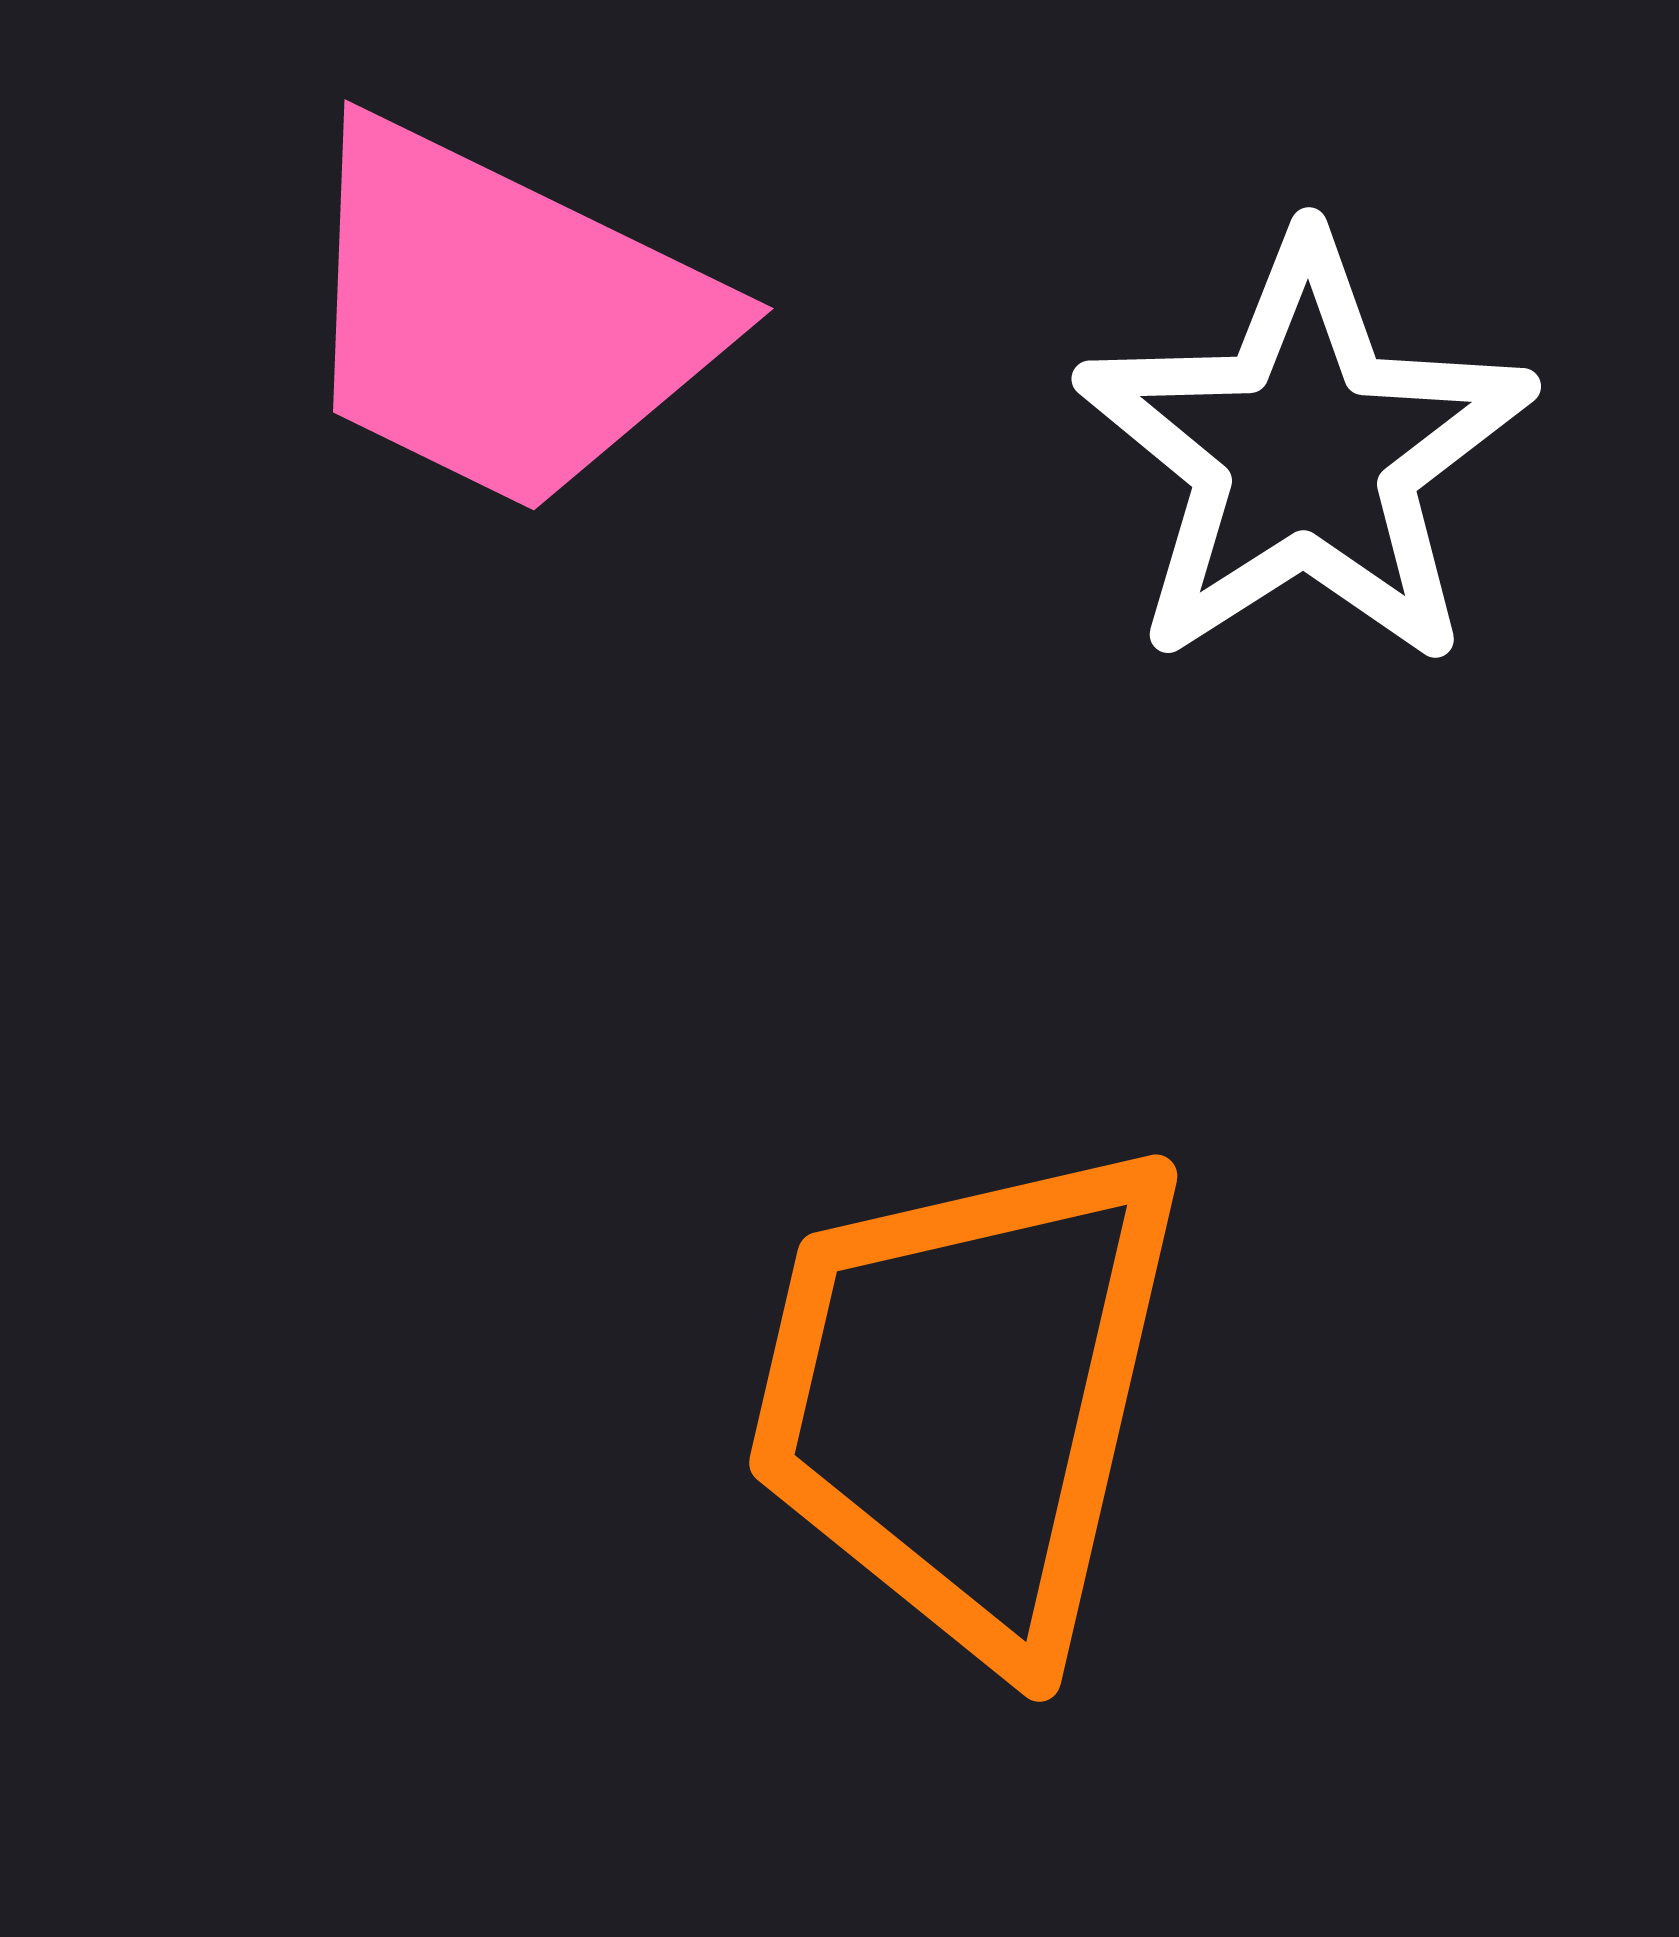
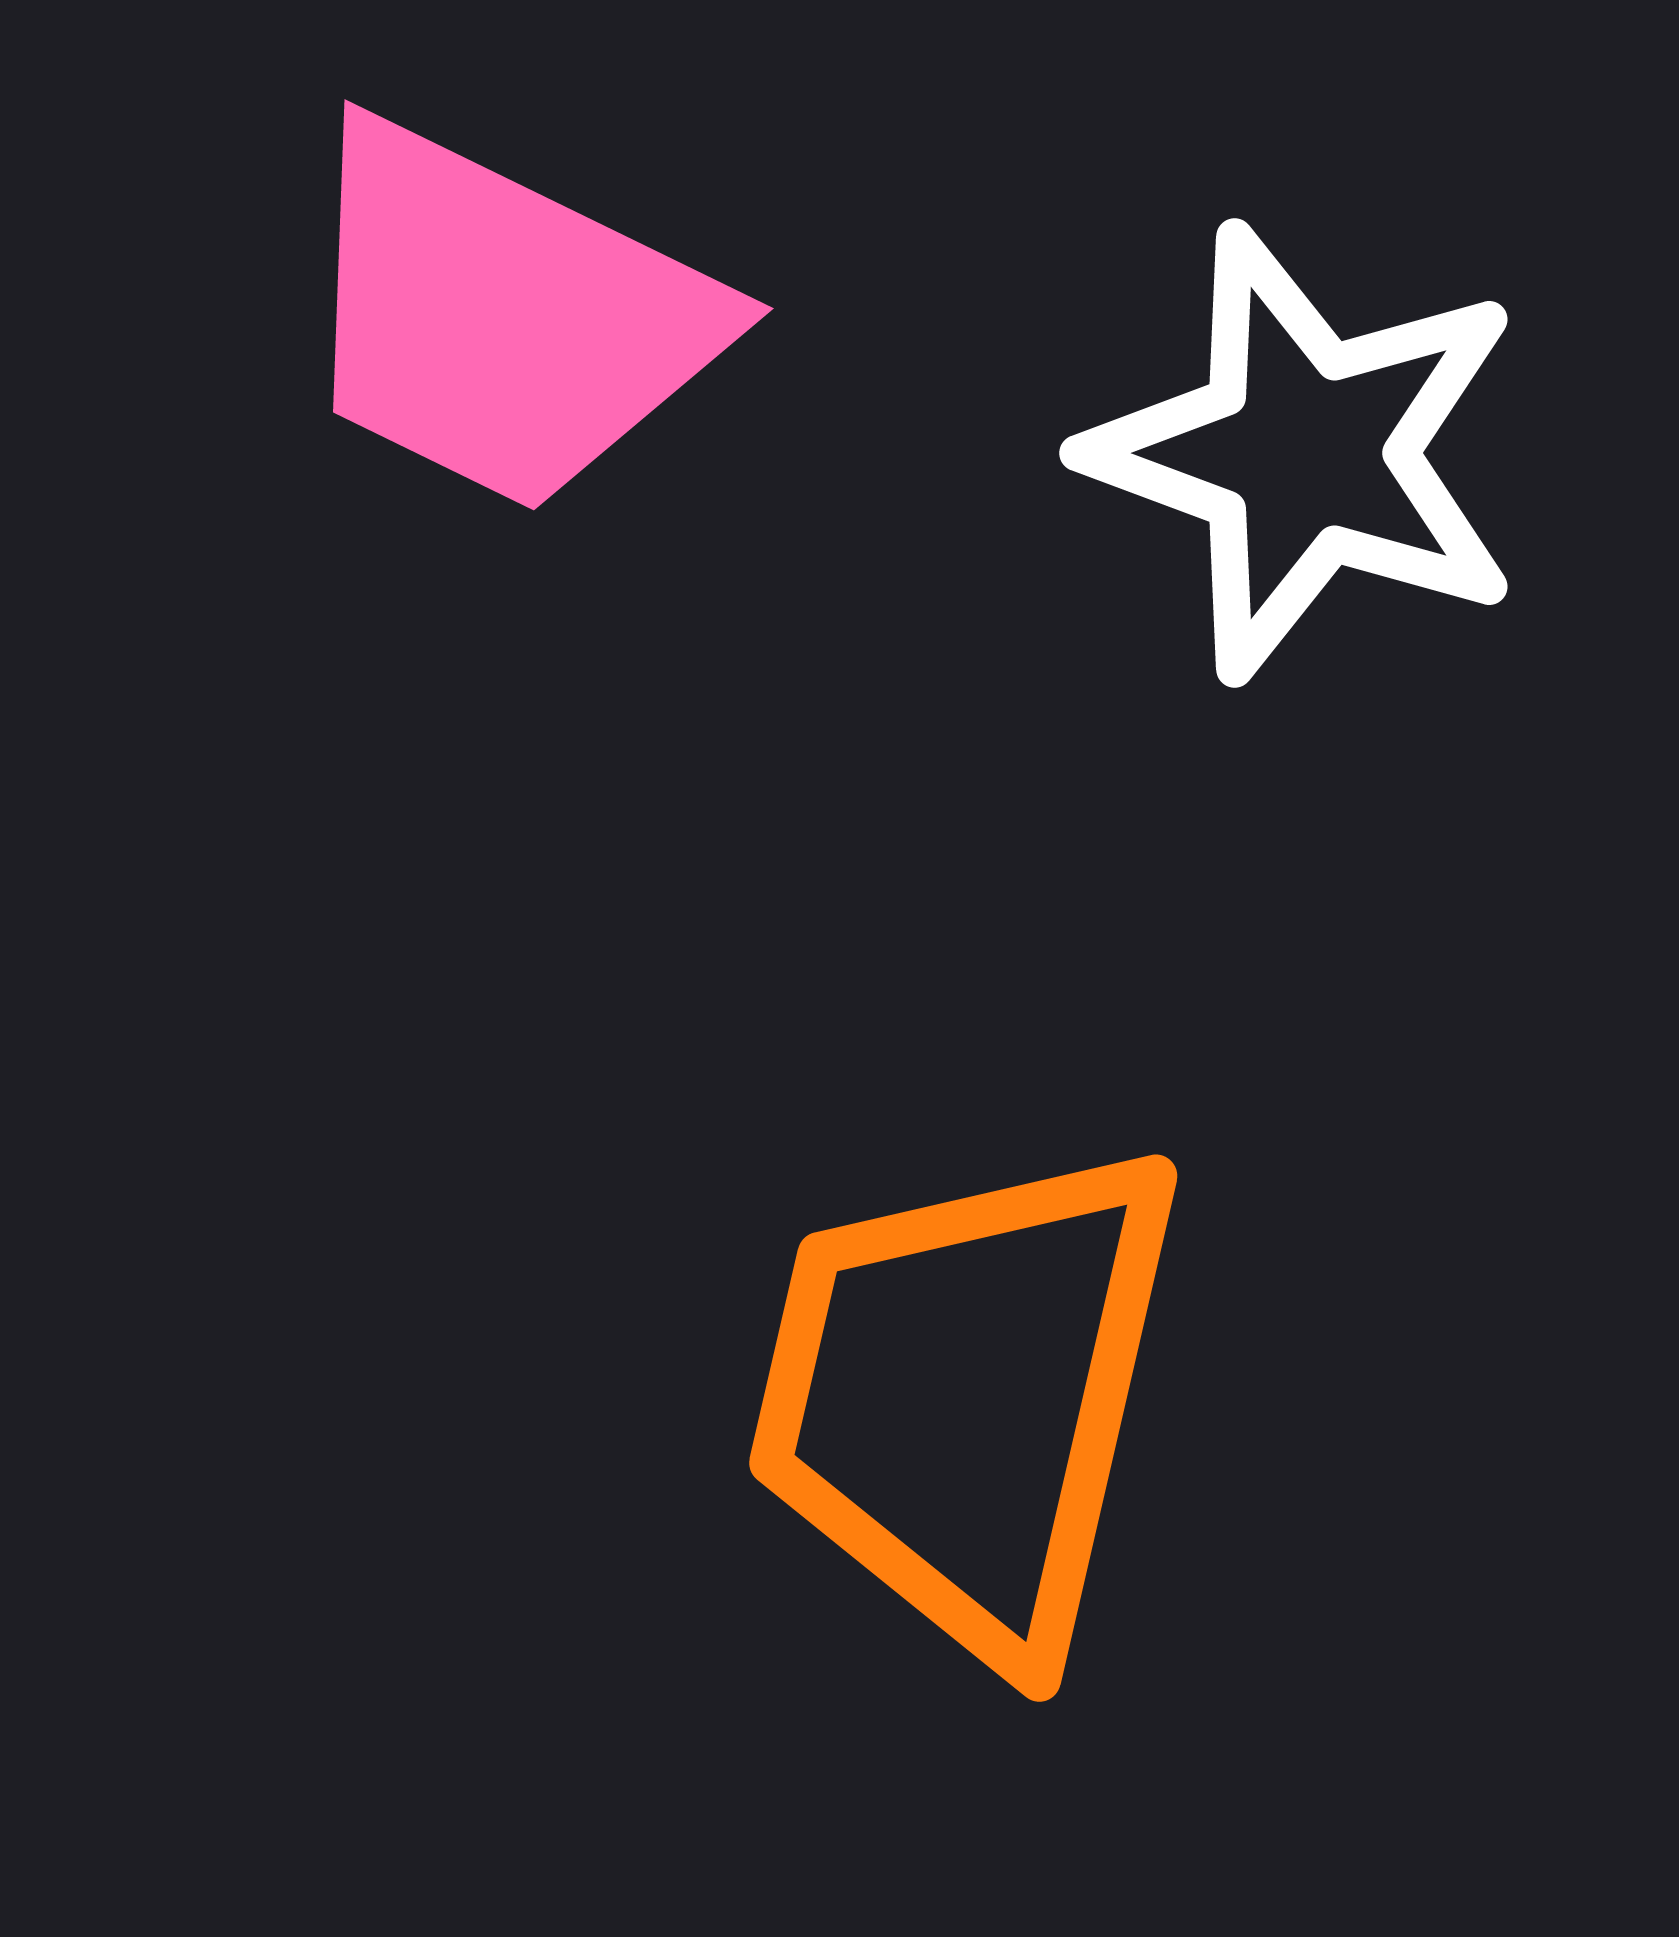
white star: rotated 19 degrees counterclockwise
